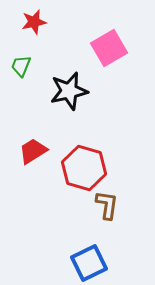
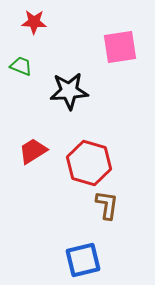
red star: rotated 15 degrees clockwise
pink square: moved 11 px right, 1 px up; rotated 21 degrees clockwise
green trapezoid: rotated 90 degrees clockwise
black star: rotated 9 degrees clockwise
red hexagon: moved 5 px right, 5 px up
blue square: moved 6 px left, 3 px up; rotated 12 degrees clockwise
